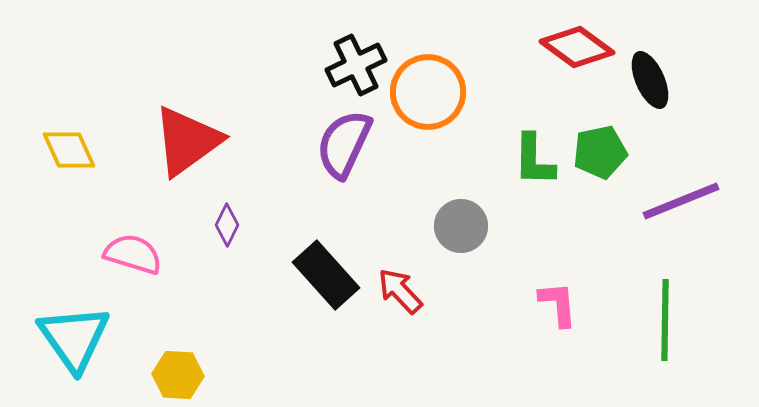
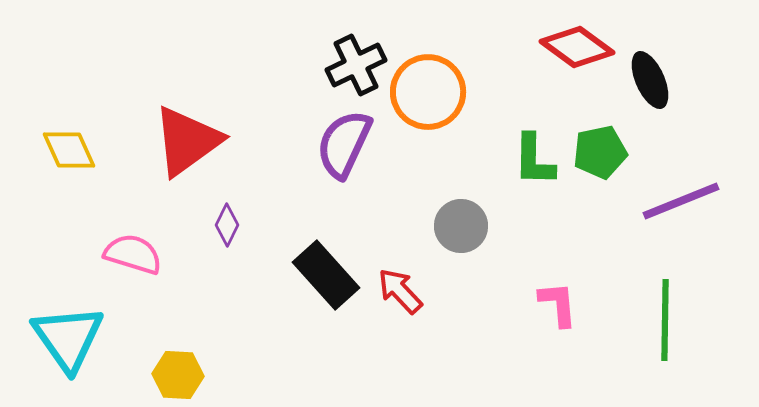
cyan triangle: moved 6 px left
